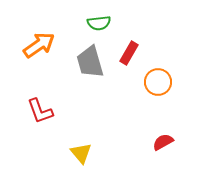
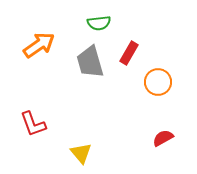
red L-shape: moved 7 px left, 13 px down
red semicircle: moved 4 px up
